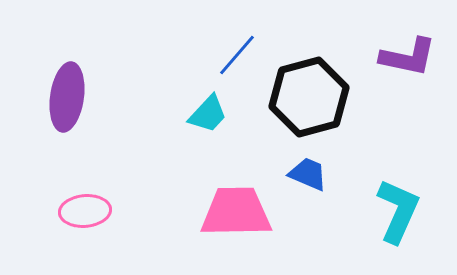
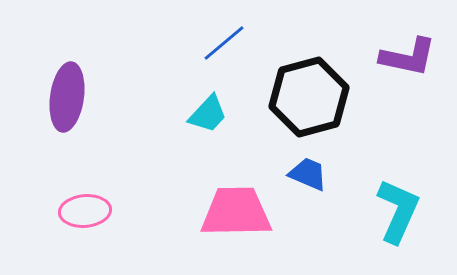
blue line: moved 13 px left, 12 px up; rotated 9 degrees clockwise
